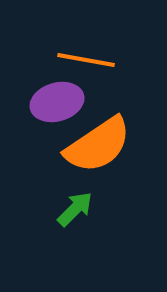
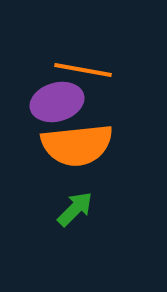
orange line: moved 3 px left, 10 px down
orange semicircle: moved 21 px left; rotated 28 degrees clockwise
